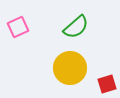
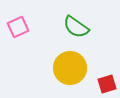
green semicircle: rotated 76 degrees clockwise
